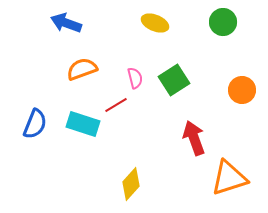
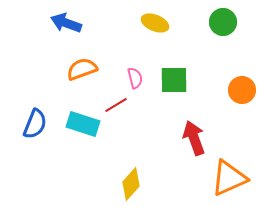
green square: rotated 32 degrees clockwise
orange triangle: rotated 6 degrees counterclockwise
